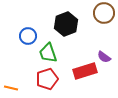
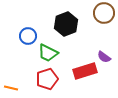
green trapezoid: rotated 45 degrees counterclockwise
